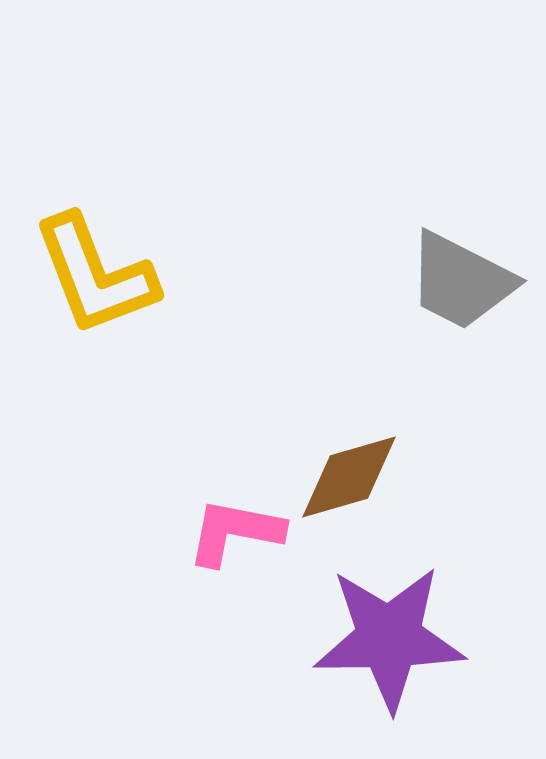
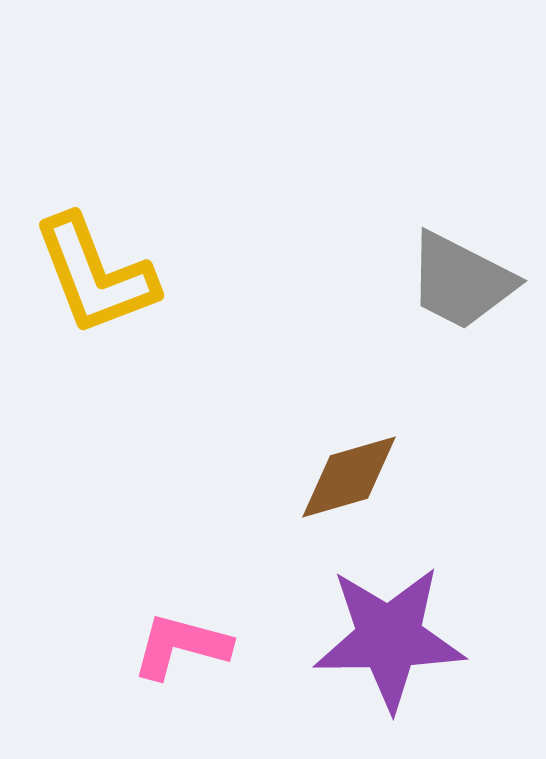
pink L-shape: moved 54 px left, 114 px down; rotated 4 degrees clockwise
